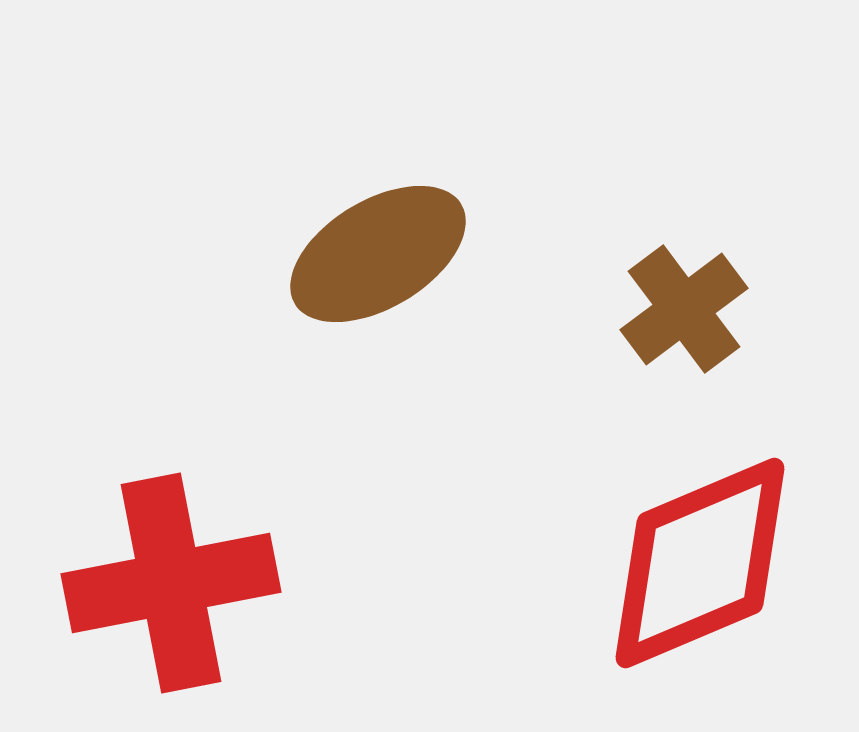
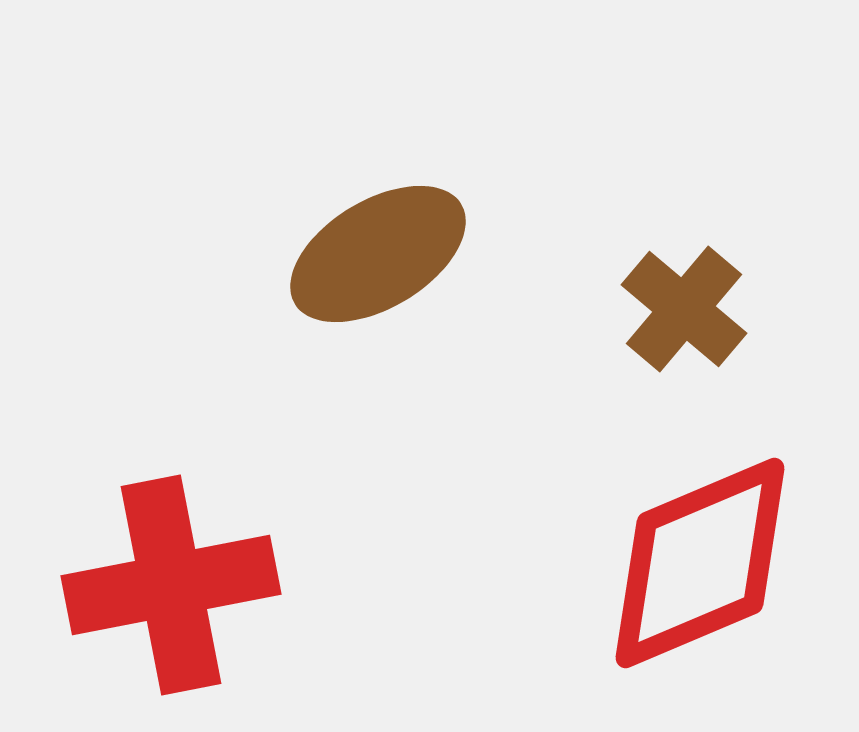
brown cross: rotated 13 degrees counterclockwise
red cross: moved 2 px down
